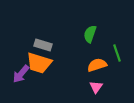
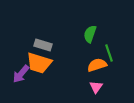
green line: moved 8 px left
